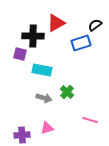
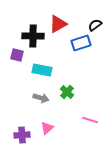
red triangle: moved 2 px right, 1 px down
purple square: moved 3 px left, 1 px down
gray arrow: moved 3 px left
pink triangle: rotated 24 degrees counterclockwise
